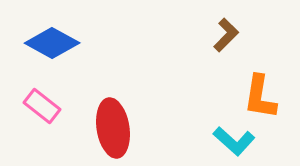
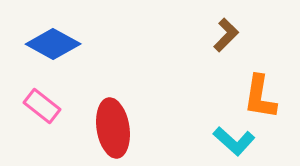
blue diamond: moved 1 px right, 1 px down
